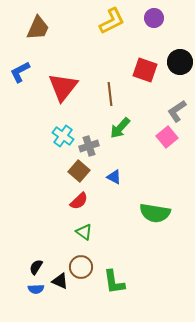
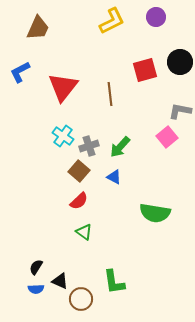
purple circle: moved 2 px right, 1 px up
red square: rotated 35 degrees counterclockwise
gray L-shape: moved 3 px right; rotated 45 degrees clockwise
green arrow: moved 19 px down
brown circle: moved 32 px down
